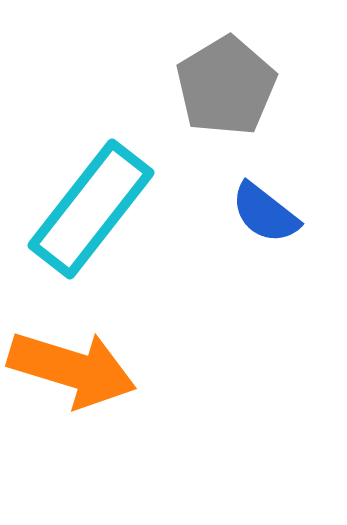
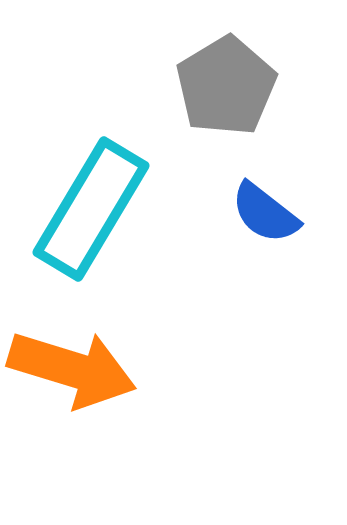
cyan rectangle: rotated 7 degrees counterclockwise
